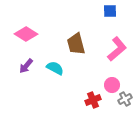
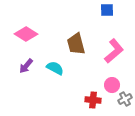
blue square: moved 3 px left, 1 px up
pink L-shape: moved 3 px left, 2 px down
red cross: rotated 28 degrees clockwise
